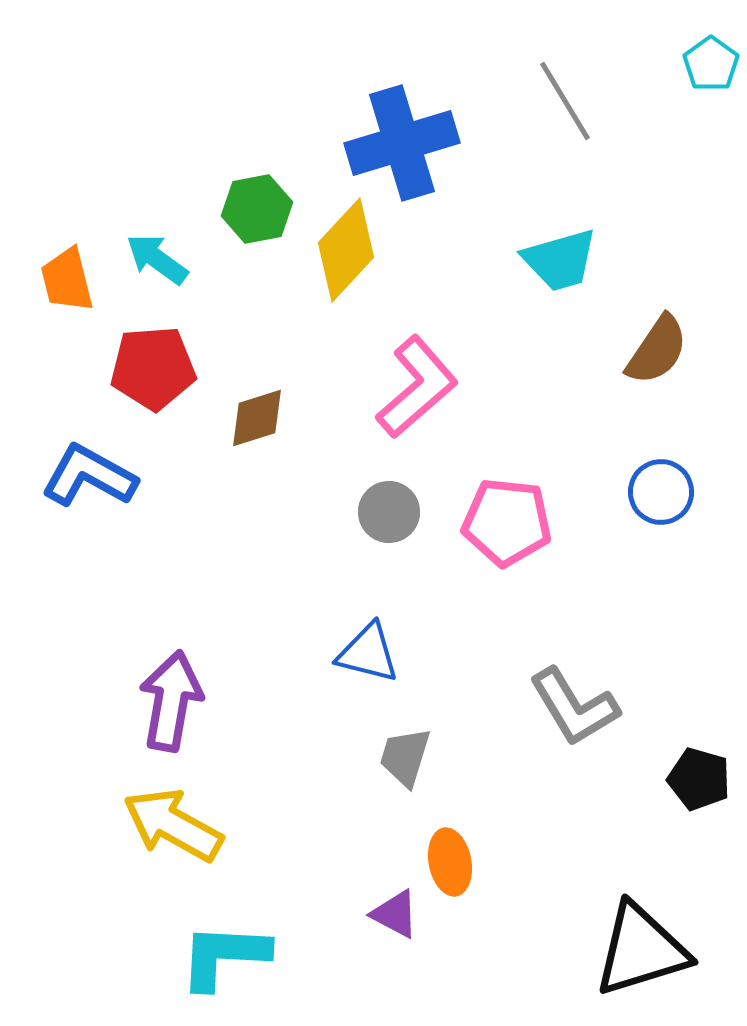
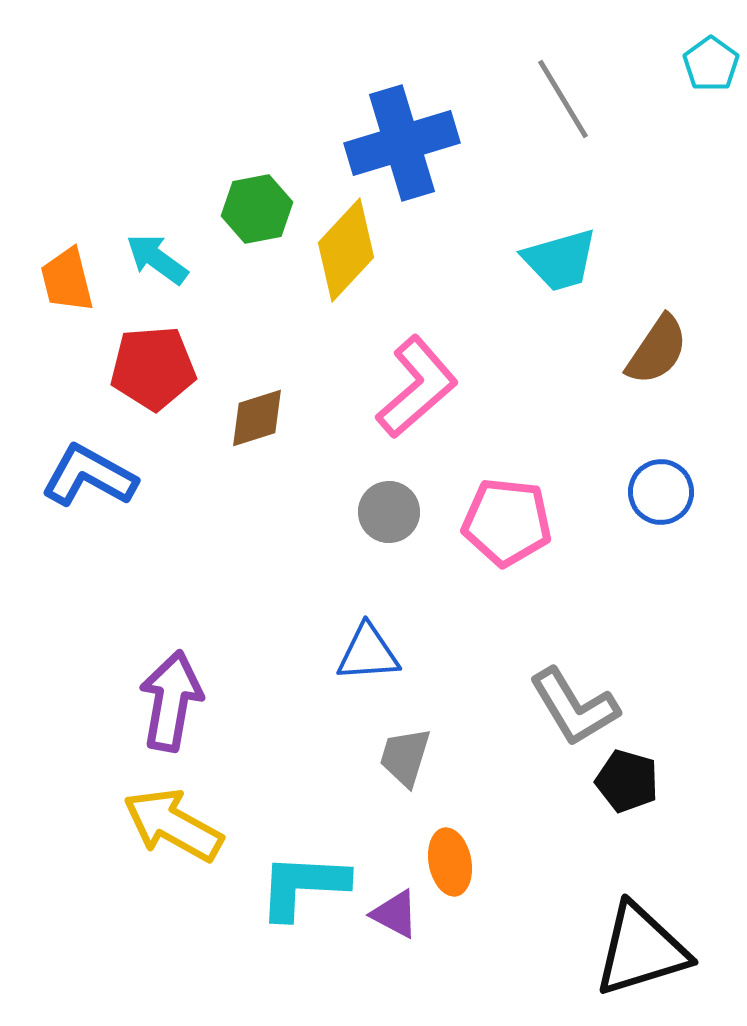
gray line: moved 2 px left, 2 px up
blue triangle: rotated 18 degrees counterclockwise
black pentagon: moved 72 px left, 2 px down
cyan L-shape: moved 79 px right, 70 px up
